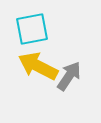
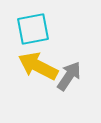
cyan square: moved 1 px right
